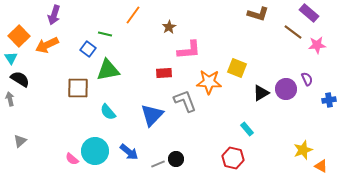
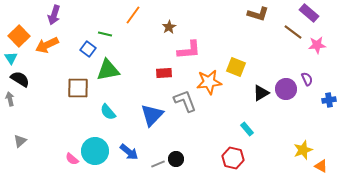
yellow square: moved 1 px left, 1 px up
orange star: rotated 10 degrees counterclockwise
